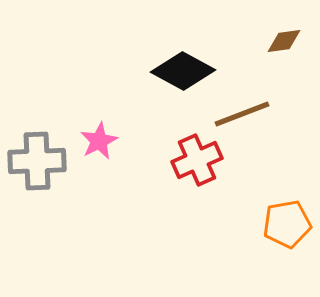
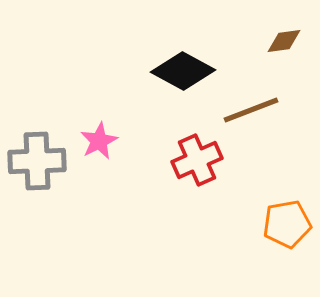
brown line: moved 9 px right, 4 px up
